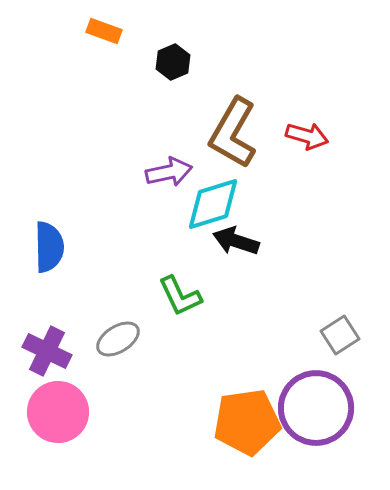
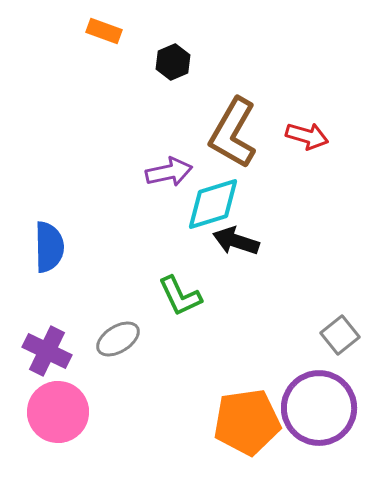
gray square: rotated 6 degrees counterclockwise
purple circle: moved 3 px right
